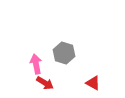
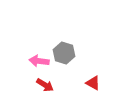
pink arrow: moved 3 px right, 3 px up; rotated 72 degrees counterclockwise
red arrow: moved 2 px down
